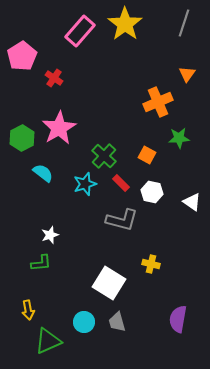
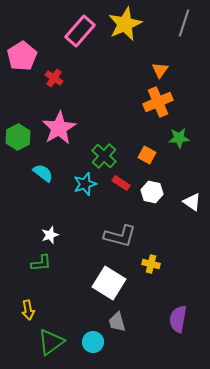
yellow star: rotated 12 degrees clockwise
orange triangle: moved 27 px left, 4 px up
green hexagon: moved 4 px left, 1 px up
red rectangle: rotated 12 degrees counterclockwise
gray L-shape: moved 2 px left, 16 px down
cyan circle: moved 9 px right, 20 px down
green triangle: moved 3 px right, 1 px down; rotated 12 degrees counterclockwise
